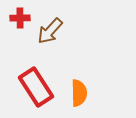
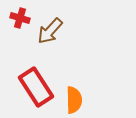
red cross: rotated 18 degrees clockwise
orange semicircle: moved 5 px left, 7 px down
